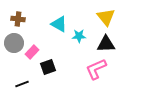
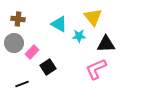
yellow triangle: moved 13 px left
black square: rotated 14 degrees counterclockwise
